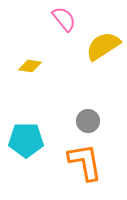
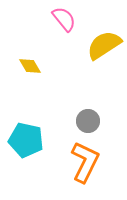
yellow semicircle: moved 1 px right, 1 px up
yellow diamond: rotated 50 degrees clockwise
cyan pentagon: rotated 12 degrees clockwise
orange L-shape: rotated 36 degrees clockwise
